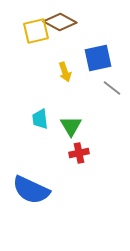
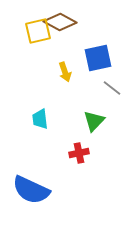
yellow square: moved 2 px right
green triangle: moved 23 px right, 5 px up; rotated 15 degrees clockwise
